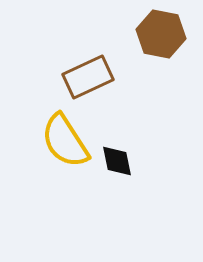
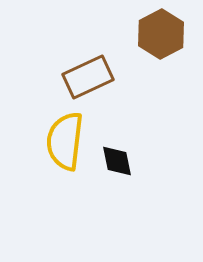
brown hexagon: rotated 21 degrees clockwise
yellow semicircle: rotated 40 degrees clockwise
